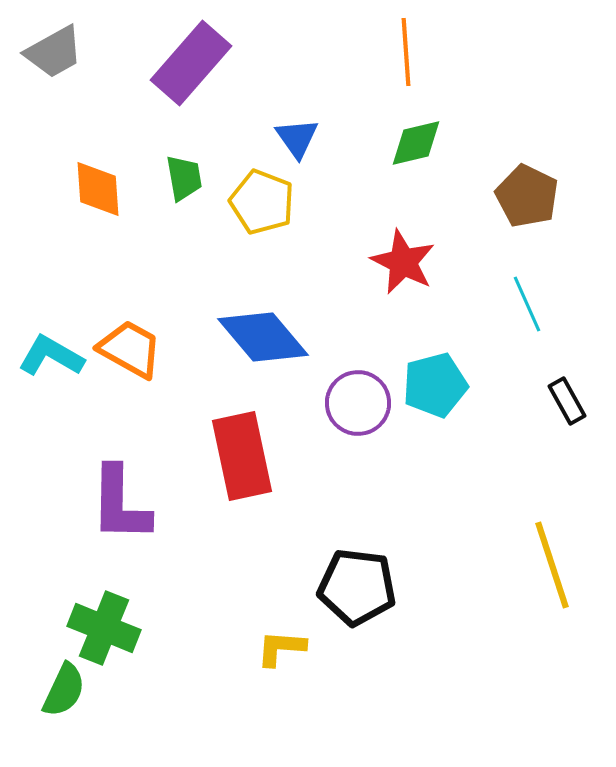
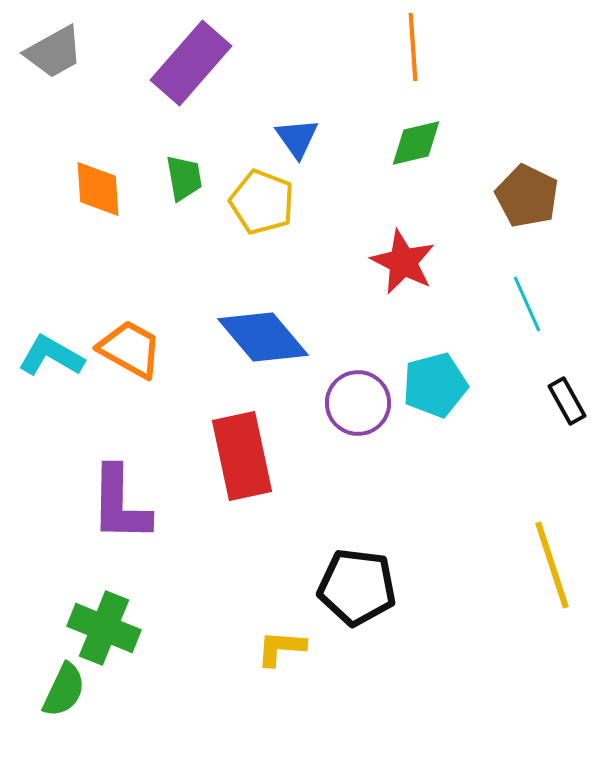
orange line: moved 7 px right, 5 px up
